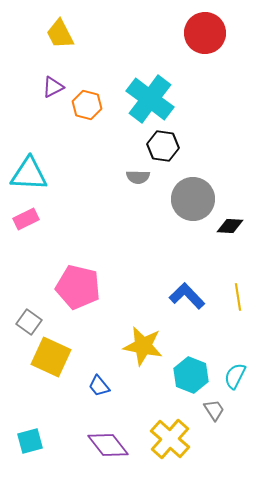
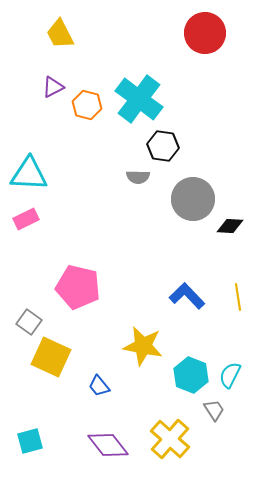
cyan cross: moved 11 px left
cyan semicircle: moved 5 px left, 1 px up
